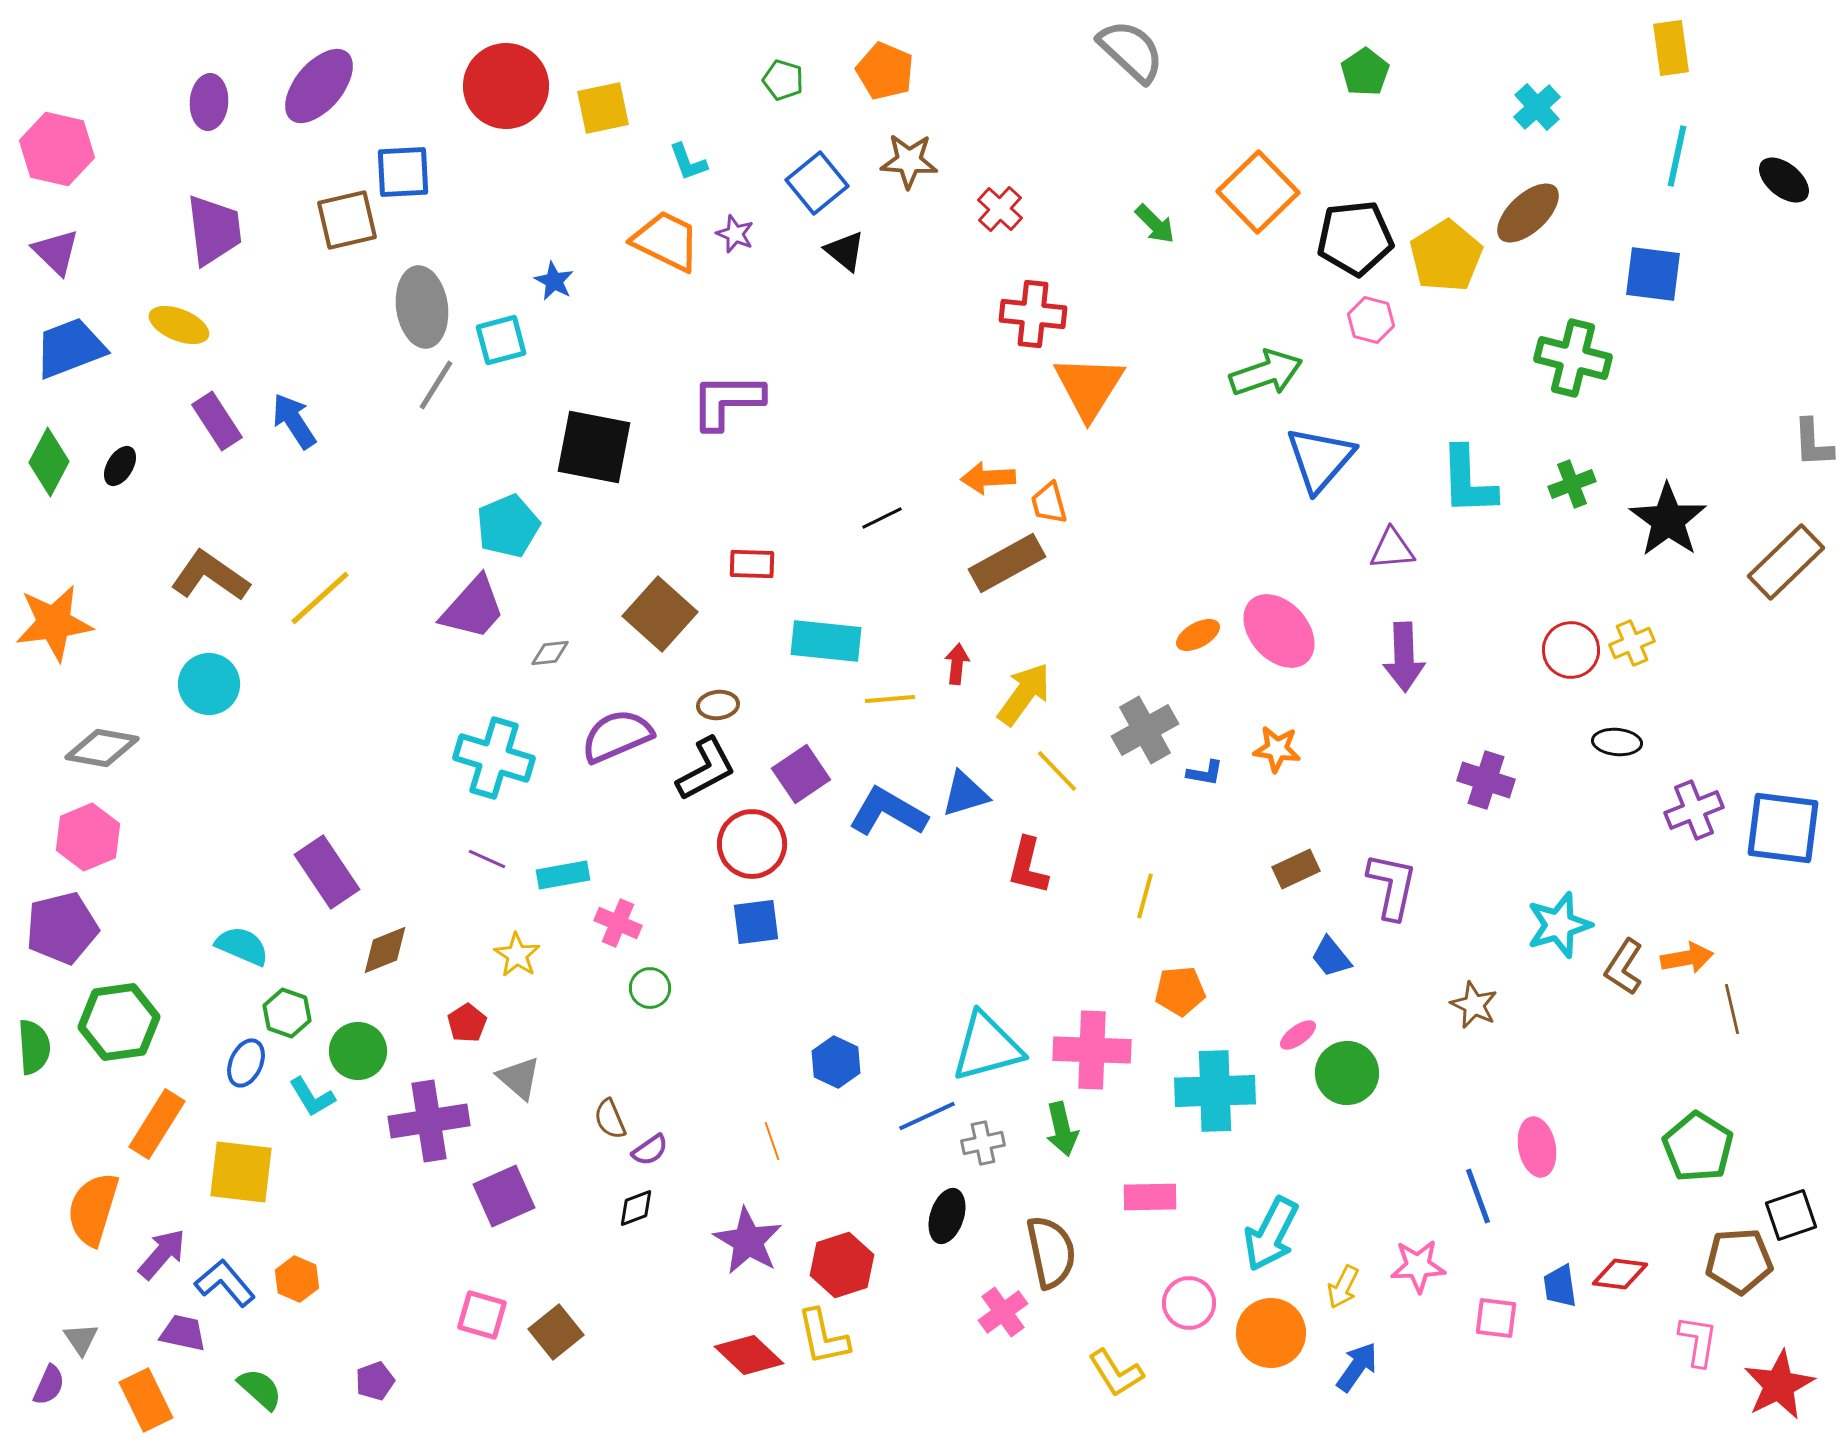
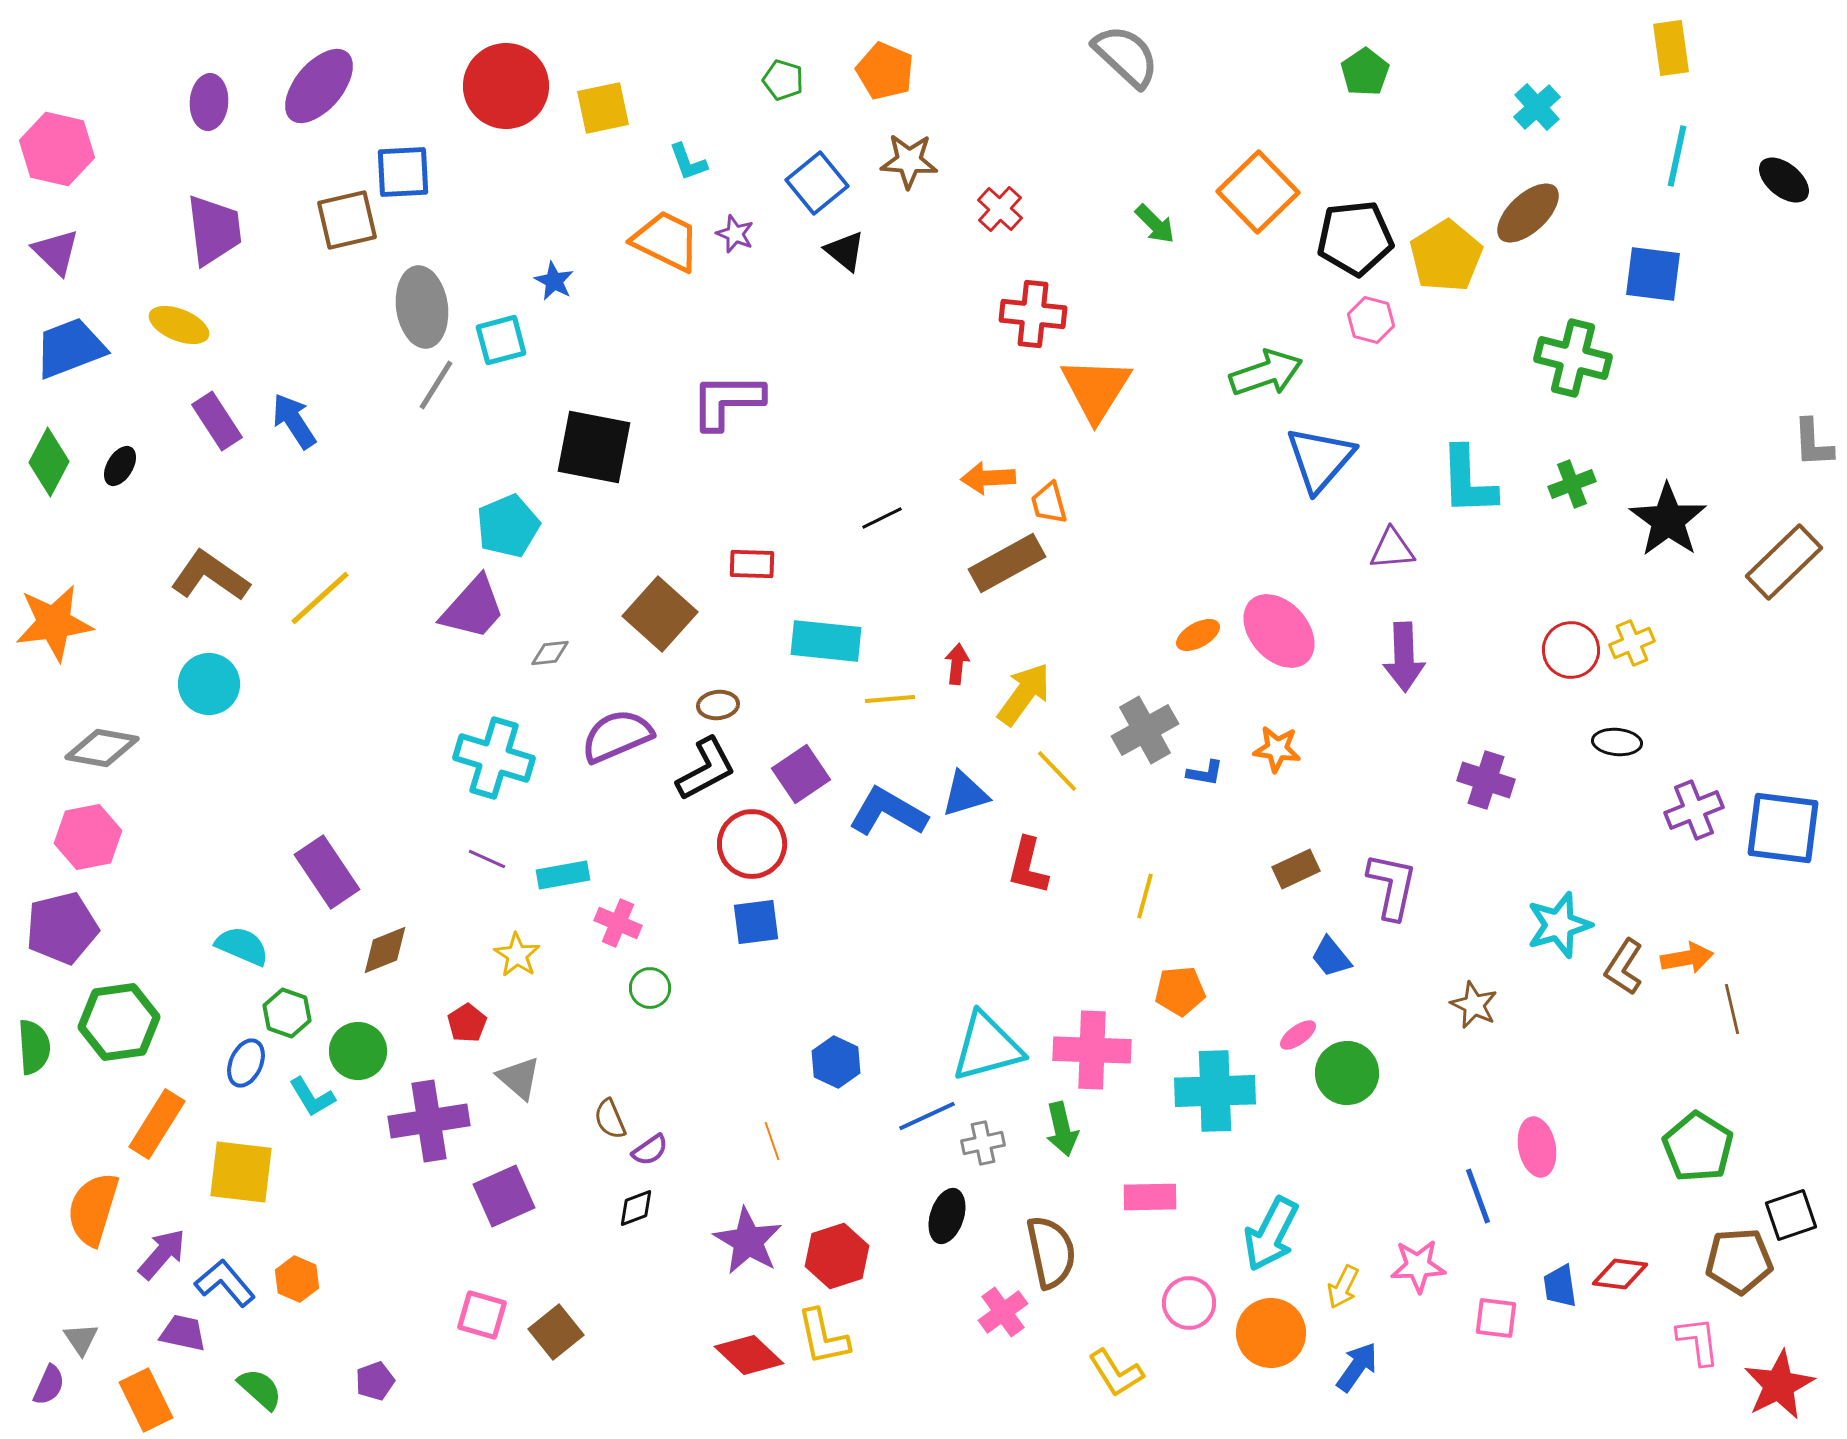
gray semicircle at (1131, 51): moved 5 px left, 5 px down
orange triangle at (1089, 387): moved 7 px right, 2 px down
brown rectangle at (1786, 562): moved 2 px left
pink hexagon at (88, 837): rotated 12 degrees clockwise
red hexagon at (842, 1265): moved 5 px left, 9 px up
pink L-shape at (1698, 1341): rotated 16 degrees counterclockwise
